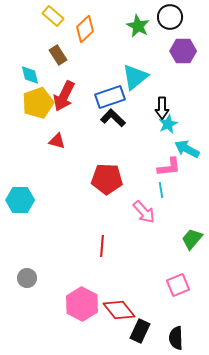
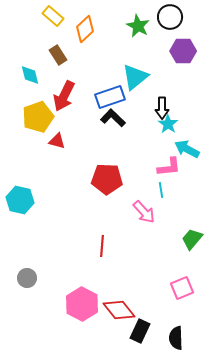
yellow pentagon: moved 14 px down
cyan star: rotated 12 degrees counterclockwise
cyan hexagon: rotated 12 degrees clockwise
pink square: moved 4 px right, 3 px down
